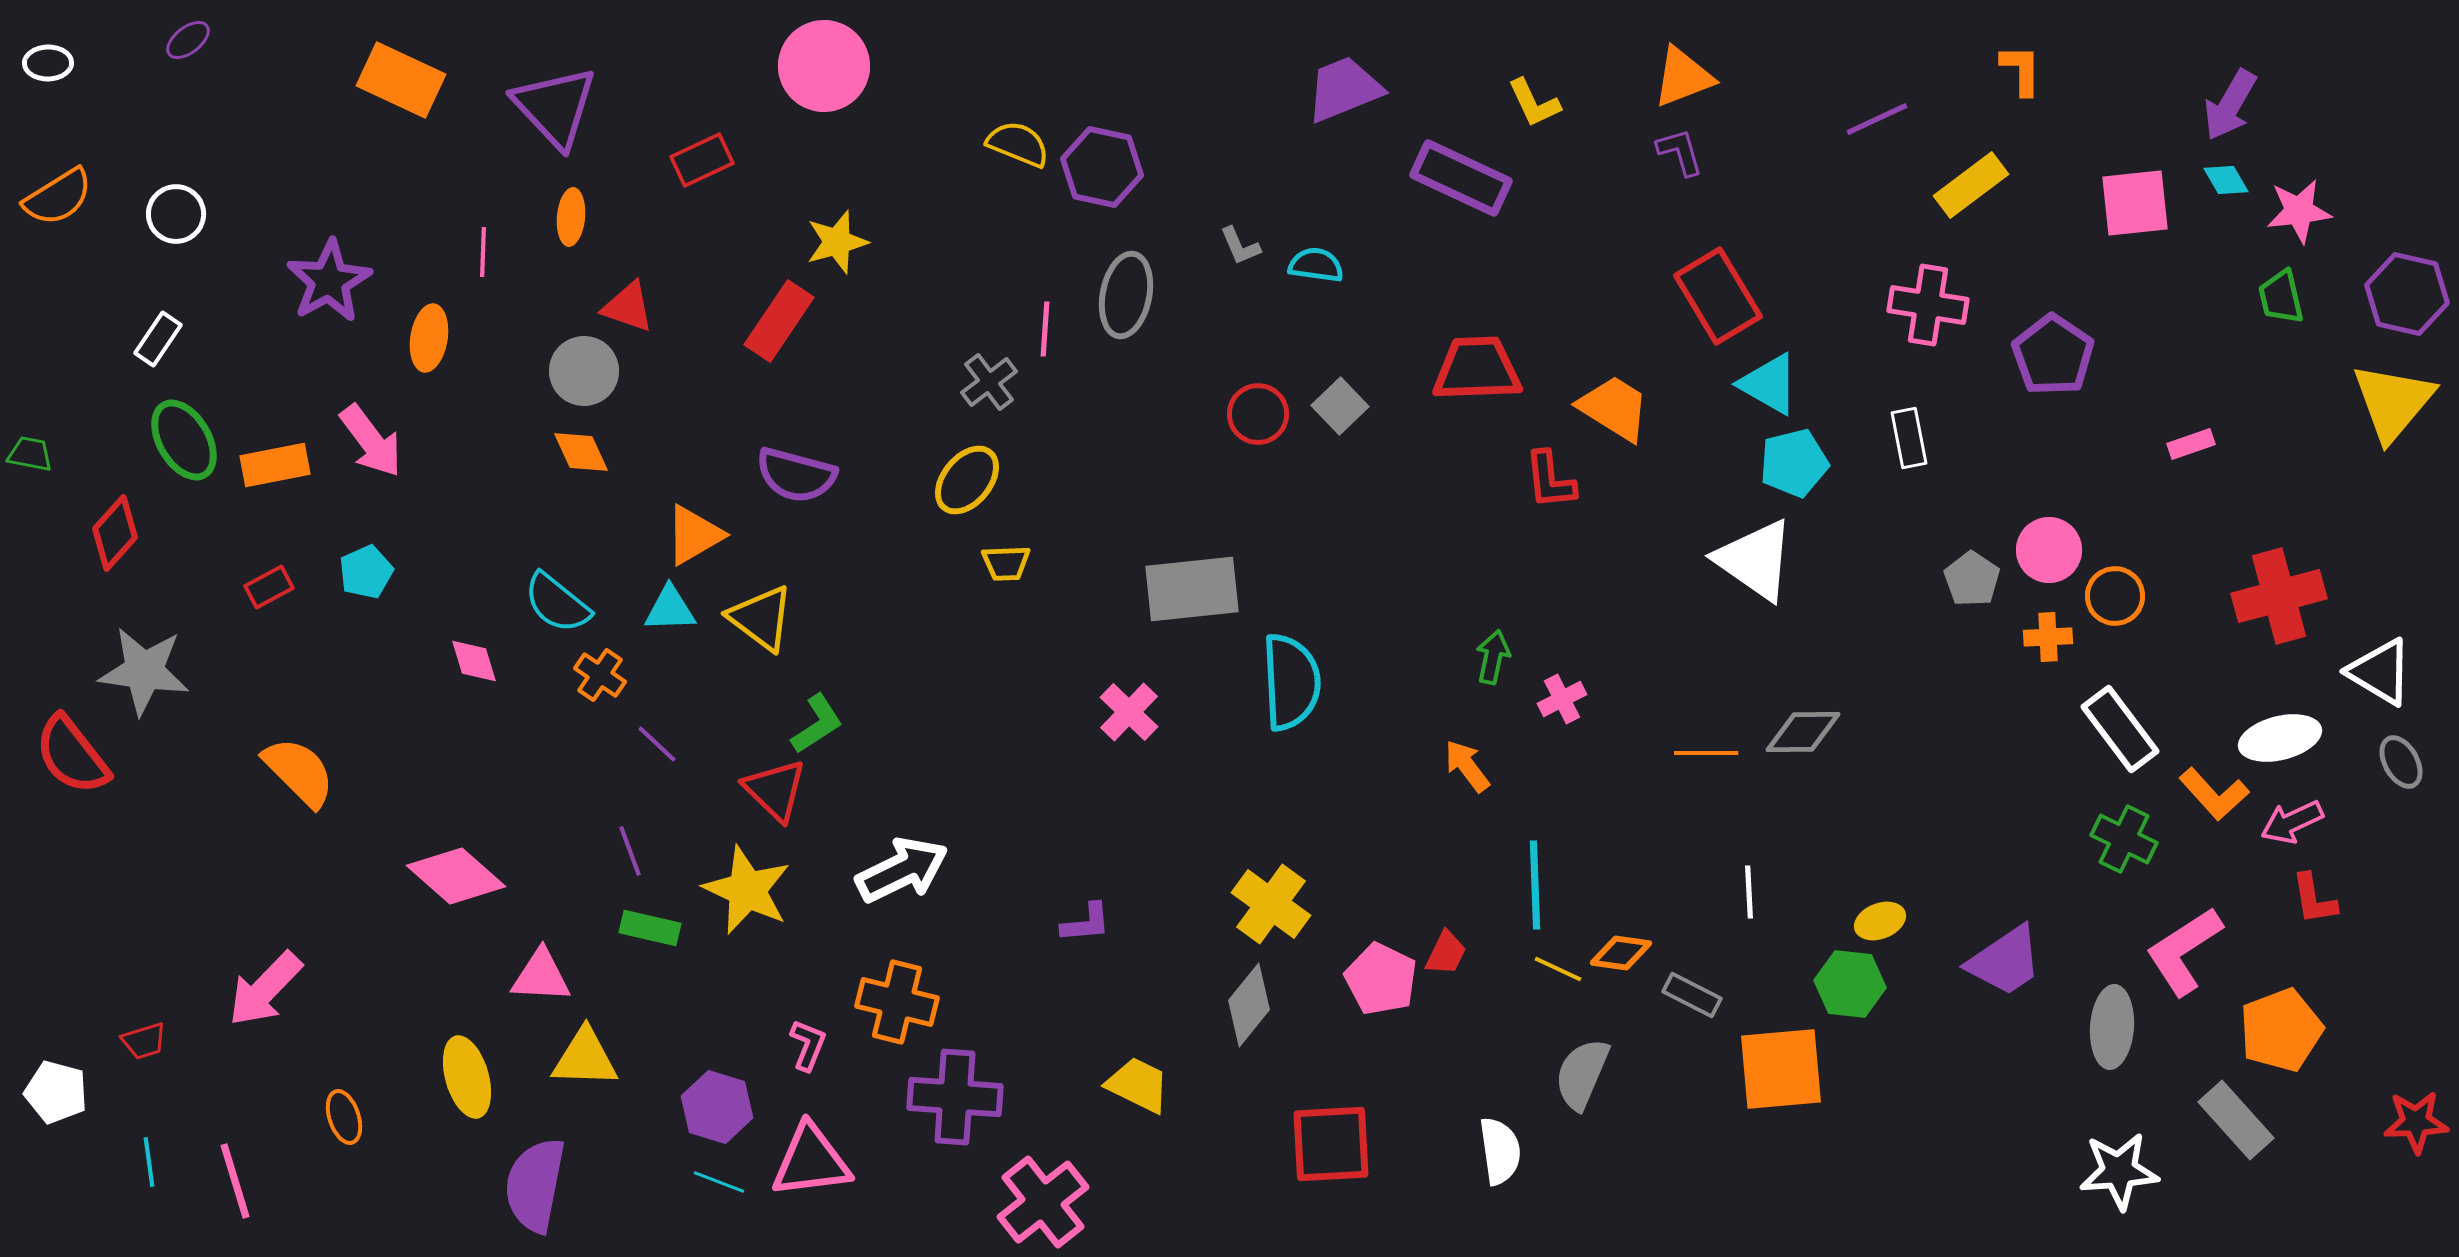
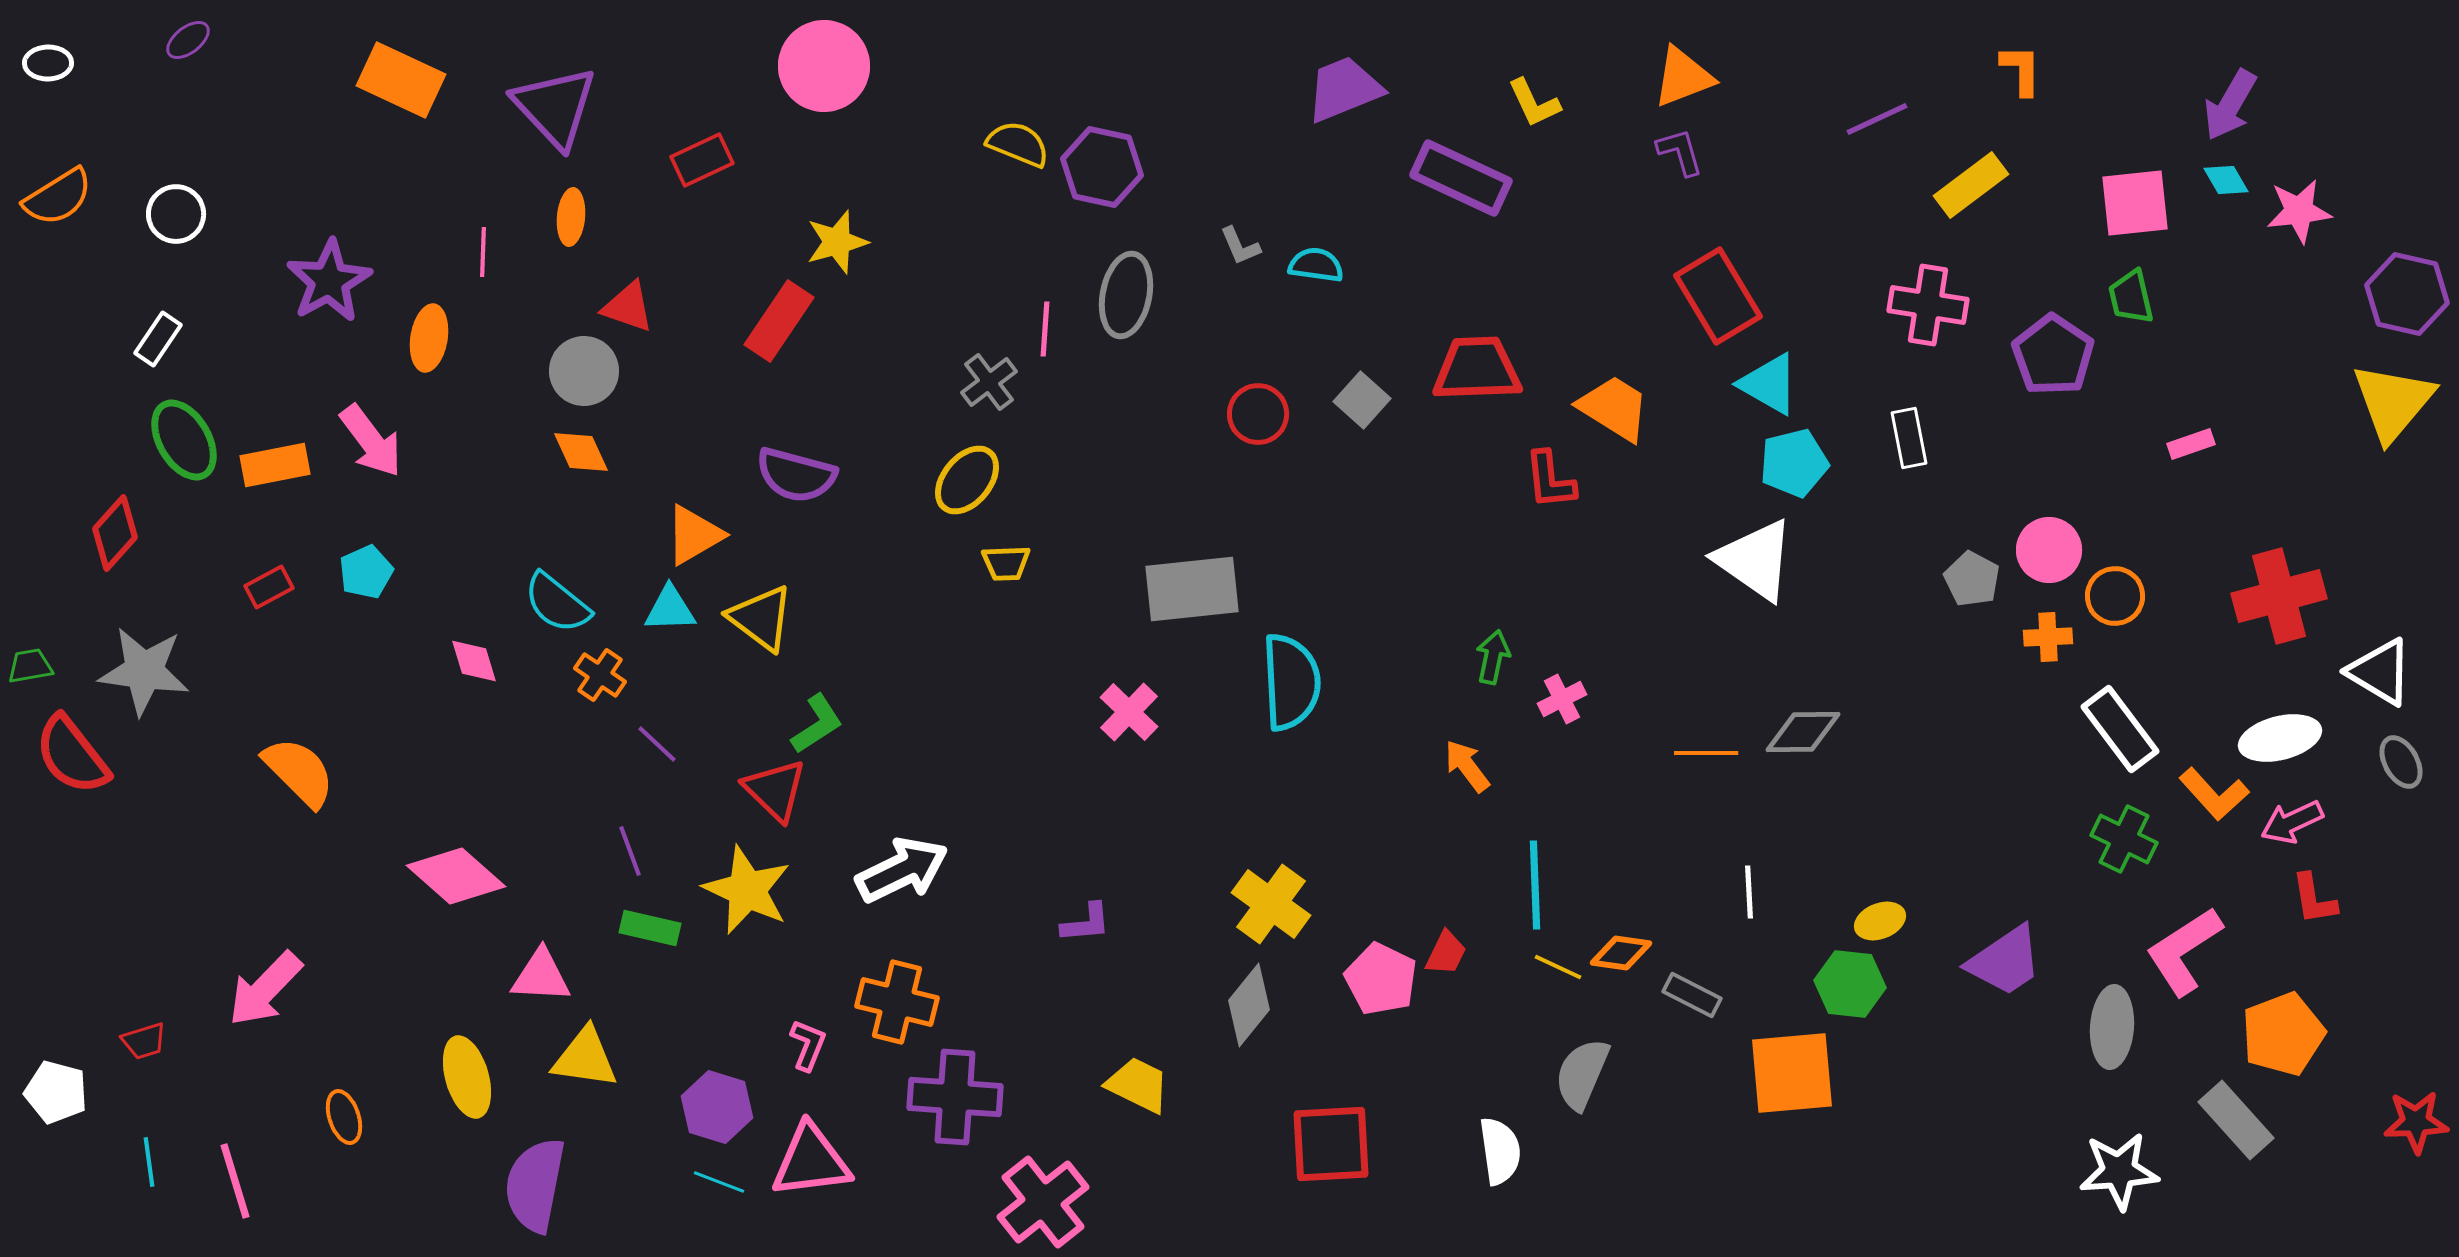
green trapezoid at (2281, 297): moved 150 px left
gray square at (1340, 406): moved 22 px right, 6 px up; rotated 4 degrees counterclockwise
green trapezoid at (30, 454): moved 212 px down; rotated 21 degrees counterclockwise
gray pentagon at (1972, 579): rotated 6 degrees counterclockwise
yellow line at (1558, 969): moved 2 px up
orange pentagon at (2281, 1030): moved 2 px right, 4 px down
yellow triangle at (585, 1058): rotated 6 degrees clockwise
orange square at (1781, 1069): moved 11 px right, 4 px down
